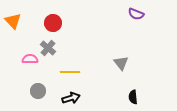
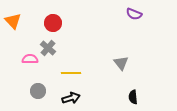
purple semicircle: moved 2 px left
yellow line: moved 1 px right, 1 px down
